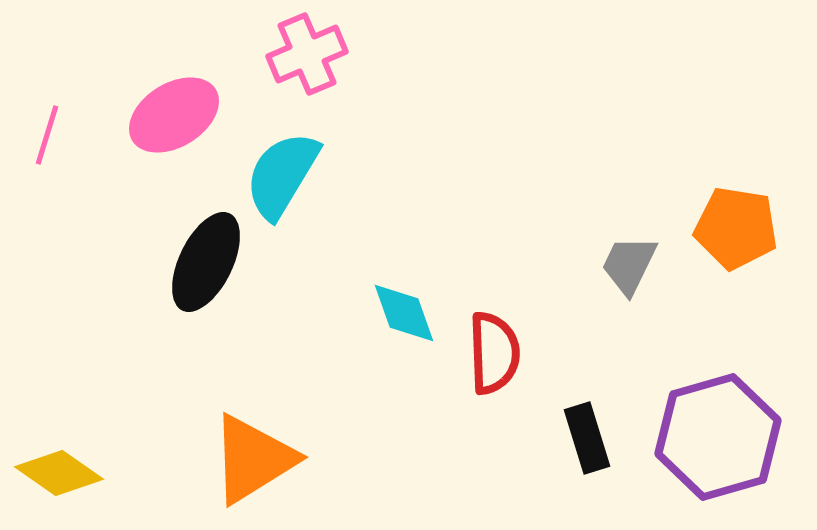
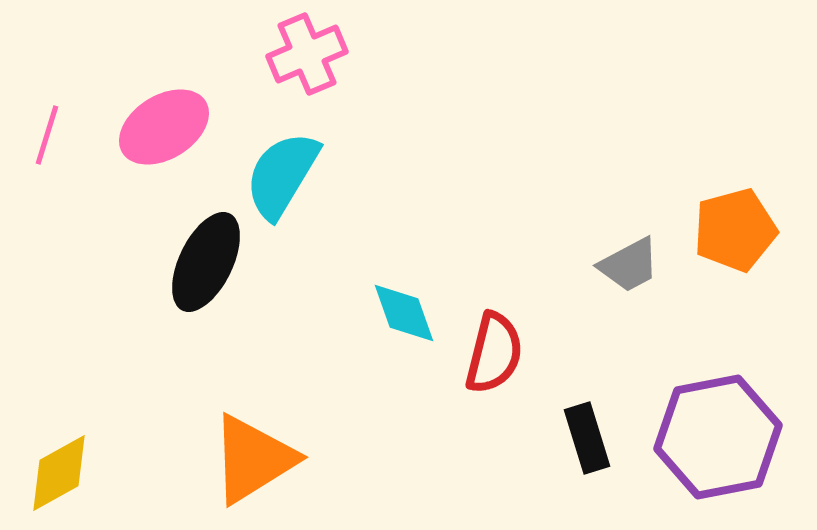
pink ellipse: moved 10 px left, 12 px down
orange pentagon: moved 1 px left, 2 px down; rotated 24 degrees counterclockwise
gray trapezoid: rotated 144 degrees counterclockwise
red semicircle: rotated 16 degrees clockwise
purple hexagon: rotated 5 degrees clockwise
yellow diamond: rotated 64 degrees counterclockwise
